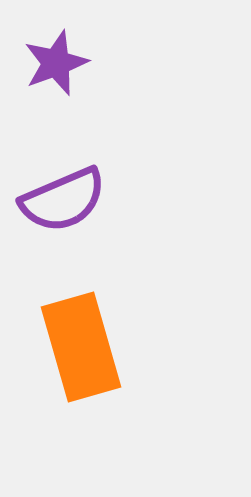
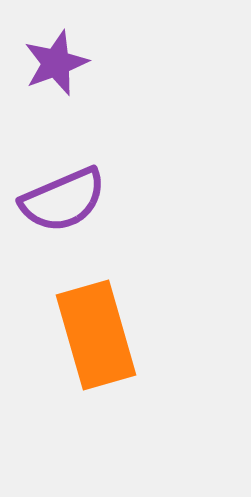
orange rectangle: moved 15 px right, 12 px up
